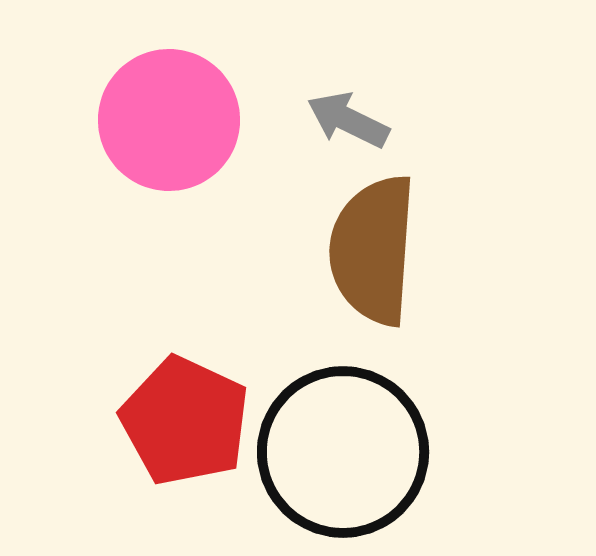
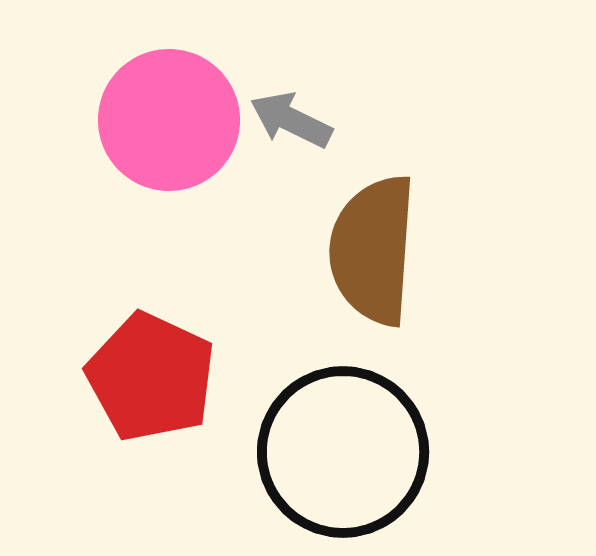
gray arrow: moved 57 px left
red pentagon: moved 34 px left, 44 px up
